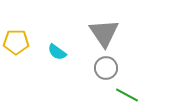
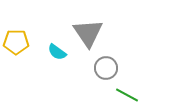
gray triangle: moved 16 px left
